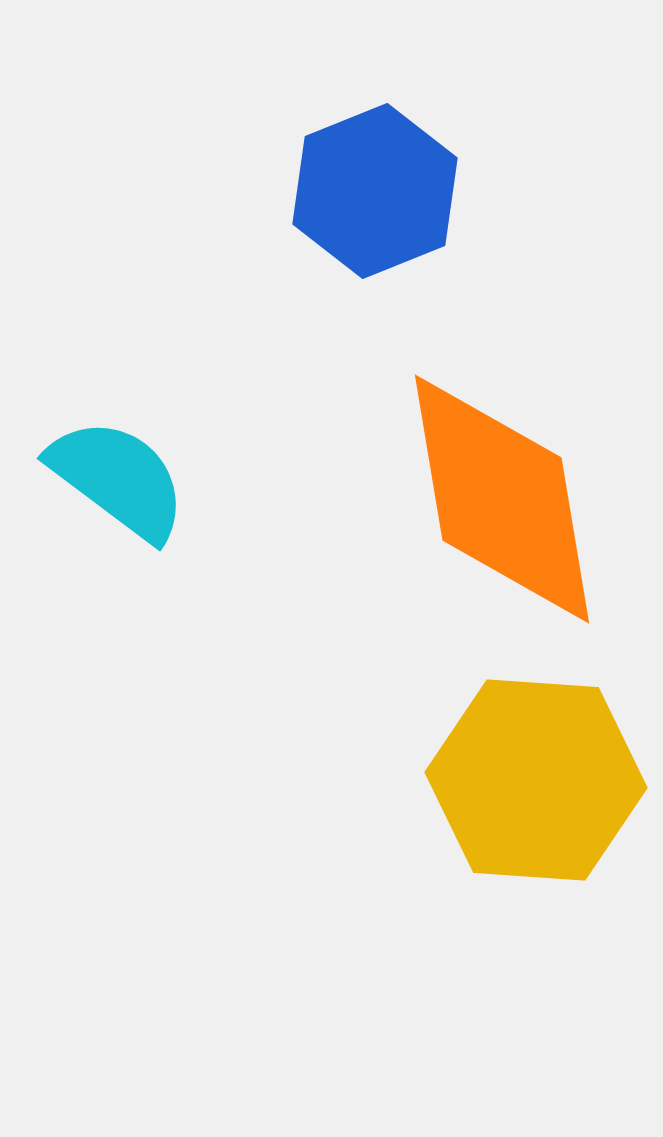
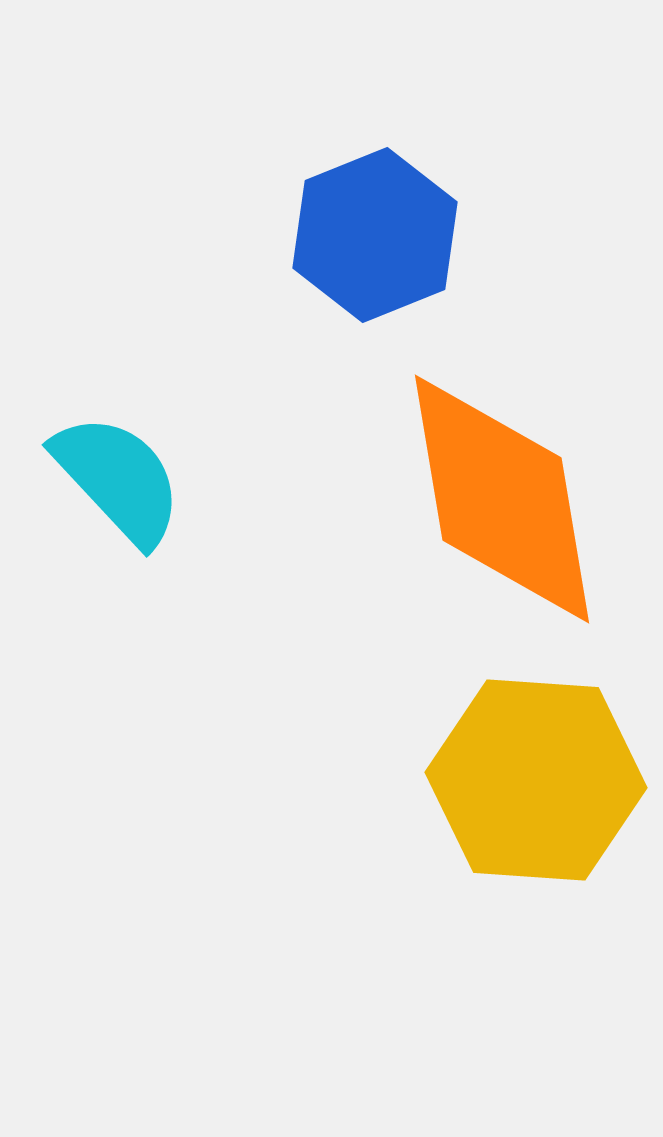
blue hexagon: moved 44 px down
cyan semicircle: rotated 10 degrees clockwise
